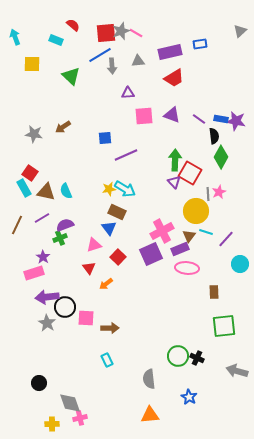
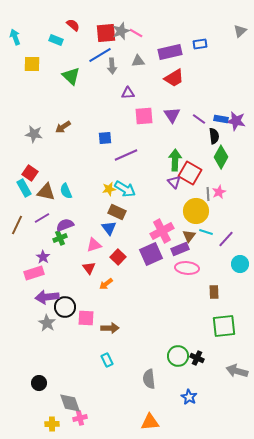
purple triangle at (172, 115): rotated 36 degrees clockwise
orange triangle at (150, 415): moved 7 px down
